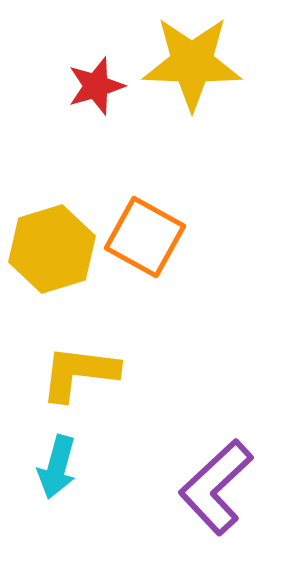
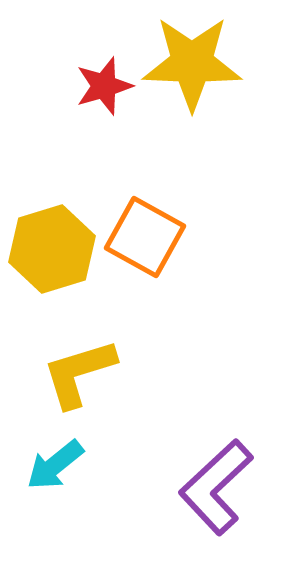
red star: moved 8 px right
yellow L-shape: rotated 24 degrees counterclockwise
cyan arrow: moved 2 px left, 2 px up; rotated 36 degrees clockwise
